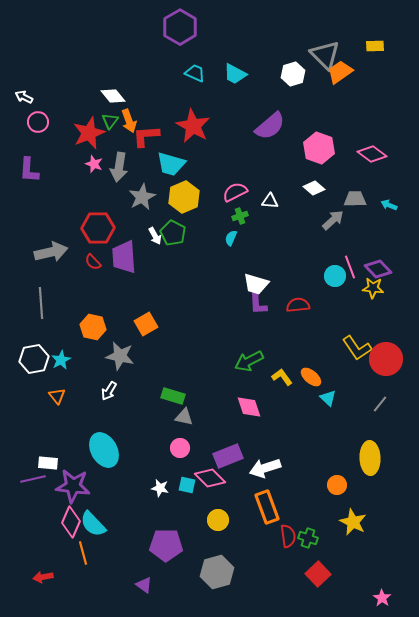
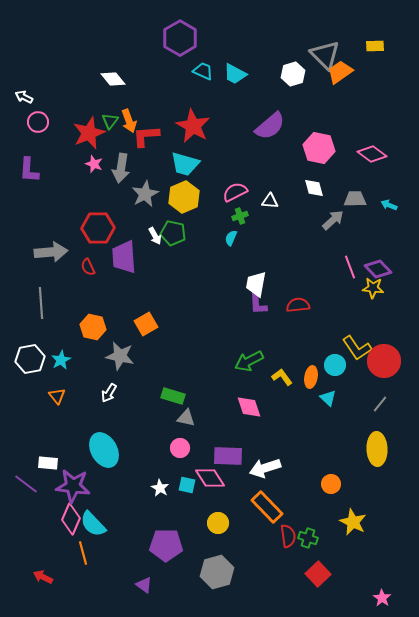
purple hexagon at (180, 27): moved 11 px down
cyan trapezoid at (195, 73): moved 8 px right, 2 px up
white diamond at (113, 96): moved 17 px up
pink hexagon at (319, 148): rotated 8 degrees counterclockwise
cyan trapezoid at (171, 164): moved 14 px right
gray arrow at (119, 167): moved 2 px right, 1 px down
white diamond at (314, 188): rotated 35 degrees clockwise
gray star at (142, 197): moved 3 px right, 3 px up
green pentagon at (173, 233): rotated 15 degrees counterclockwise
gray arrow at (51, 252): rotated 8 degrees clockwise
red semicircle at (93, 262): moved 5 px left, 5 px down; rotated 18 degrees clockwise
cyan circle at (335, 276): moved 89 px down
white trapezoid at (256, 284): rotated 84 degrees clockwise
white hexagon at (34, 359): moved 4 px left
red circle at (386, 359): moved 2 px left, 2 px down
orange ellipse at (311, 377): rotated 60 degrees clockwise
white arrow at (109, 391): moved 2 px down
gray triangle at (184, 417): moved 2 px right, 1 px down
purple rectangle at (228, 456): rotated 24 degrees clockwise
yellow ellipse at (370, 458): moved 7 px right, 9 px up
pink diamond at (210, 478): rotated 12 degrees clockwise
purple line at (33, 479): moved 7 px left, 5 px down; rotated 50 degrees clockwise
orange circle at (337, 485): moved 6 px left, 1 px up
white star at (160, 488): rotated 18 degrees clockwise
orange rectangle at (267, 507): rotated 24 degrees counterclockwise
yellow circle at (218, 520): moved 3 px down
pink diamond at (71, 522): moved 3 px up
red arrow at (43, 577): rotated 36 degrees clockwise
